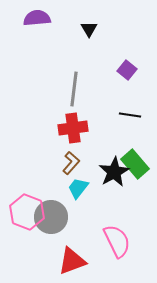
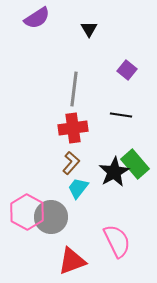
purple semicircle: rotated 152 degrees clockwise
black line: moved 9 px left
pink hexagon: rotated 8 degrees clockwise
